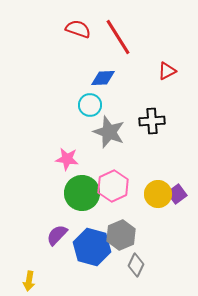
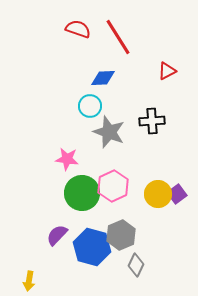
cyan circle: moved 1 px down
